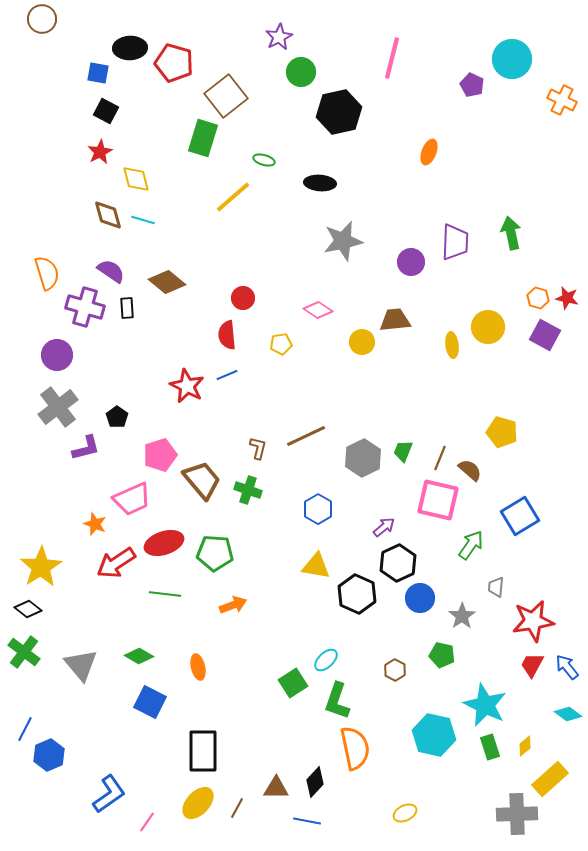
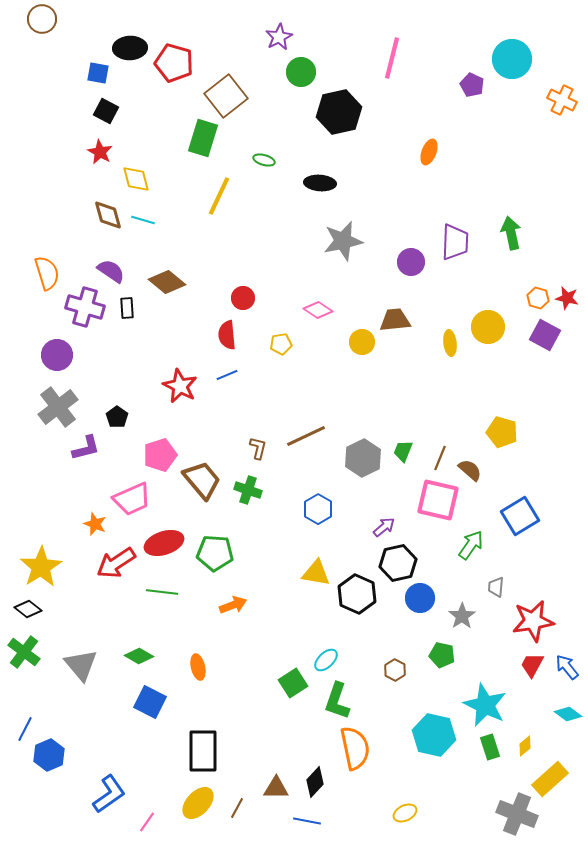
red star at (100, 152): rotated 15 degrees counterclockwise
yellow line at (233, 197): moved 14 px left, 1 px up; rotated 24 degrees counterclockwise
yellow ellipse at (452, 345): moved 2 px left, 2 px up
red star at (187, 386): moved 7 px left
black hexagon at (398, 563): rotated 12 degrees clockwise
yellow triangle at (316, 566): moved 7 px down
green line at (165, 594): moved 3 px left, 2 px up
gray cross at (517, 814): rotated 24 degrees clockwise
